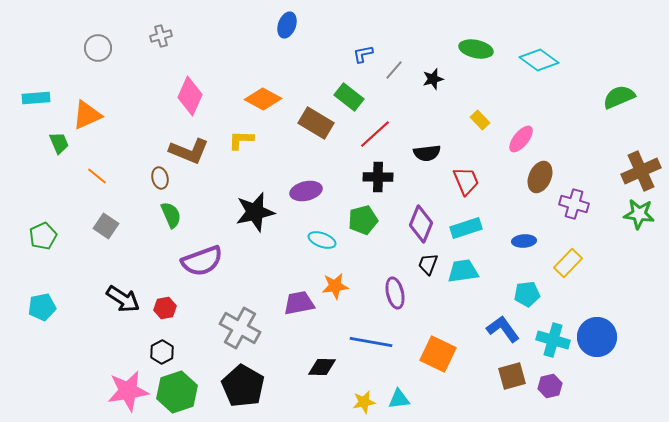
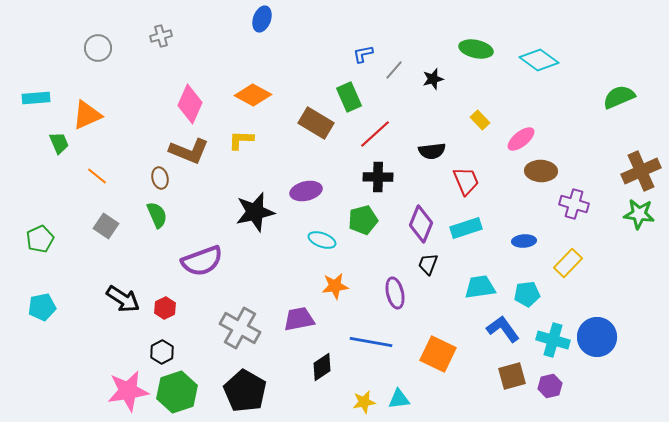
blue ellipse at (287, 25): moved 25 px left, 6 px up
pink diamond at (190, 96): moved 8 px down
green rectangle at (349, 97): rotated 28 degrees clockwise
orange diamond at (263, 99): moved 10 px left, 4 px up
pink ellipse at (521, 139): rotated 12 degrees clockwise
black semicircle at (427, 153): moved 5 px right, 2 px up
brown ellipse at (540, 177): moved 1 px right, 6 px up; rotated 68 degrees clockwise
green semicircle at (171, 215): moved 14 px left
green pentagon at (43, 236): moved 3 px left, 3 px down
cyan trapezoid at (463, 271): moved 17 px right, 16 px down
purple trapezoid at (299, 303): moved 16 px down
red hexagon at (165, 308): rotated 15 degrees counterclockwise
black diamond at (322, 367): rotated 36 degrees counterclockwise
black pentagon at (243, 386): moved 2 px right, 5 px down
